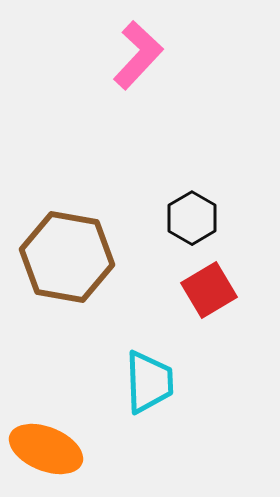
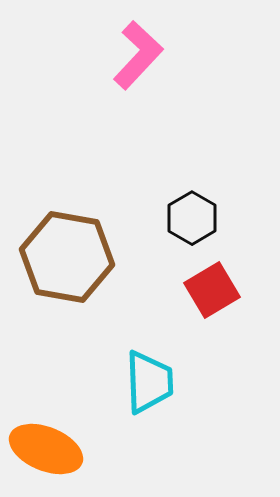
red square: moved 3 px right
